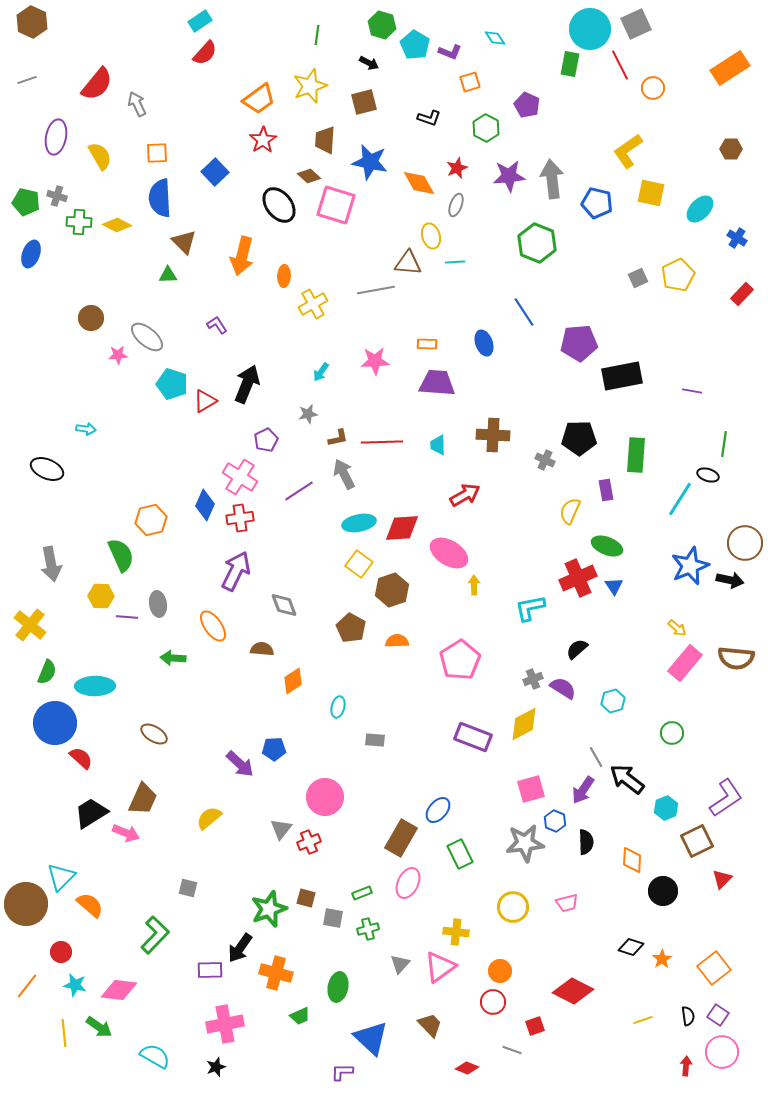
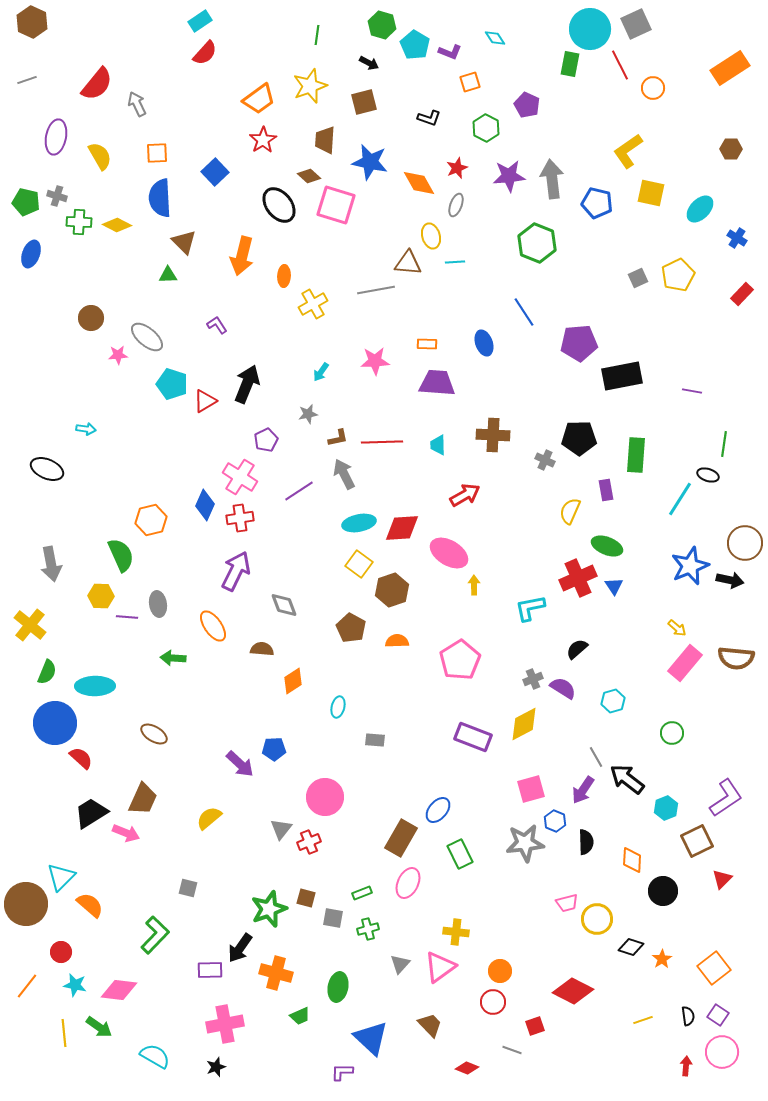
yellow circle at (513, 907): moved 84 px right, 12 px down
